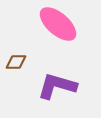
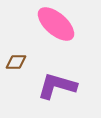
pink ellipse: moved 2 px left
